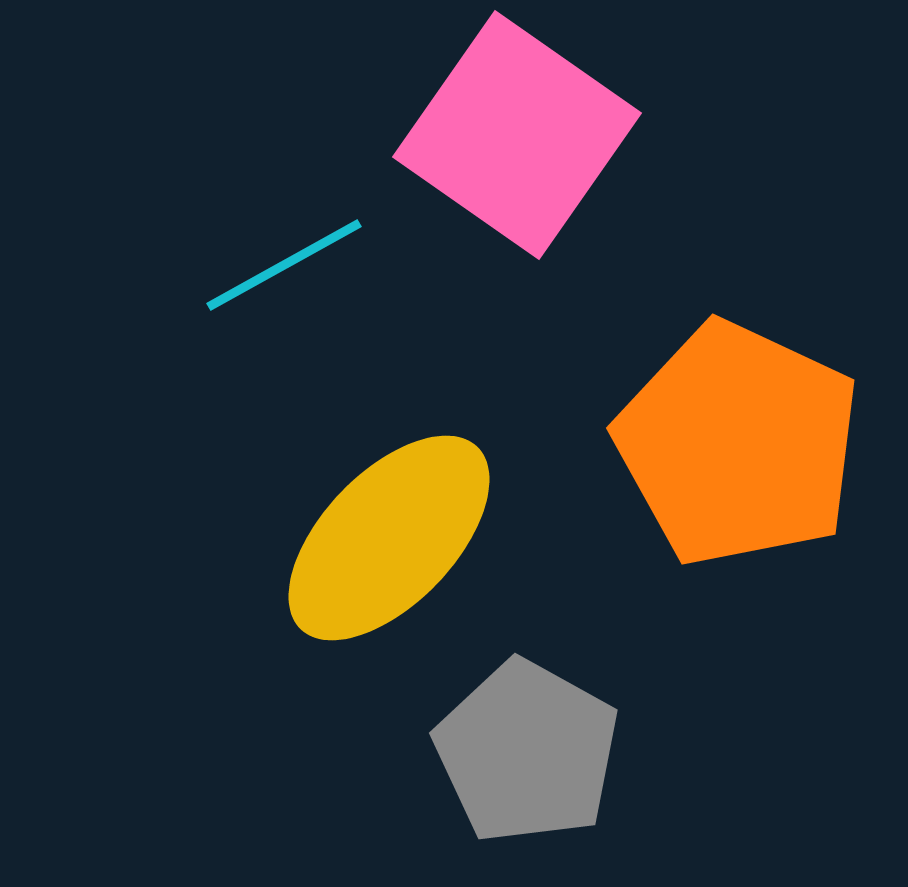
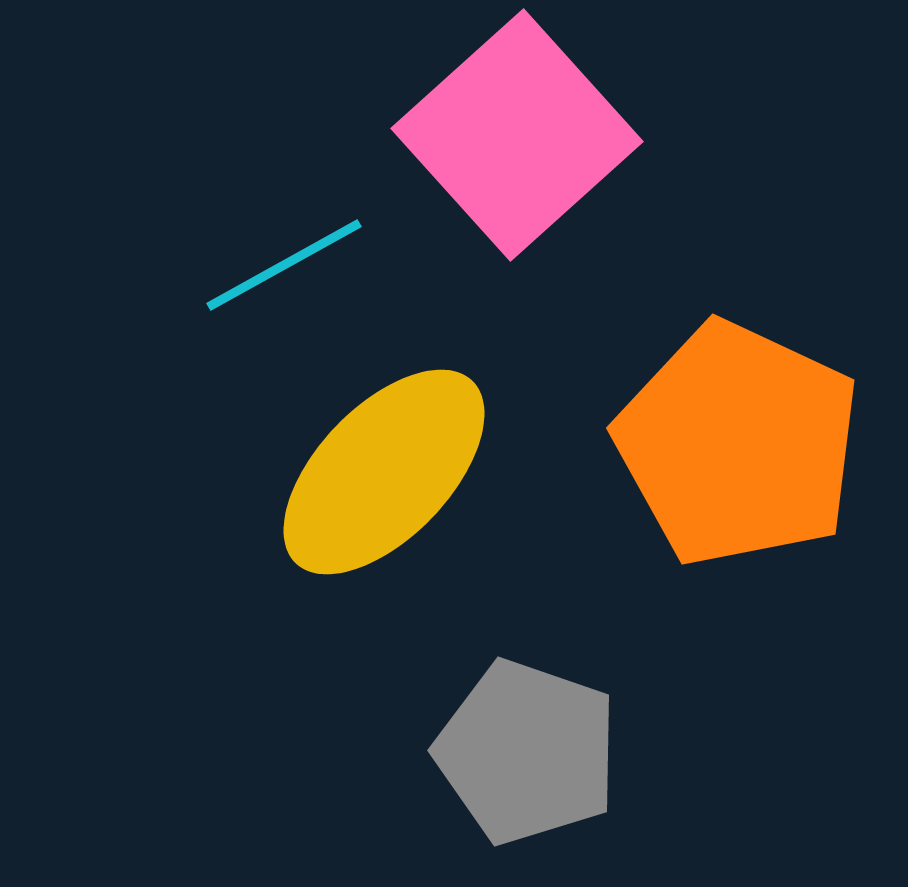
pink square: rotated 13 degrees clockwise
yellow ellipse: moved 5 px left, 66 px up
gray pentagon: rotated 10 degrees counterclockwise
